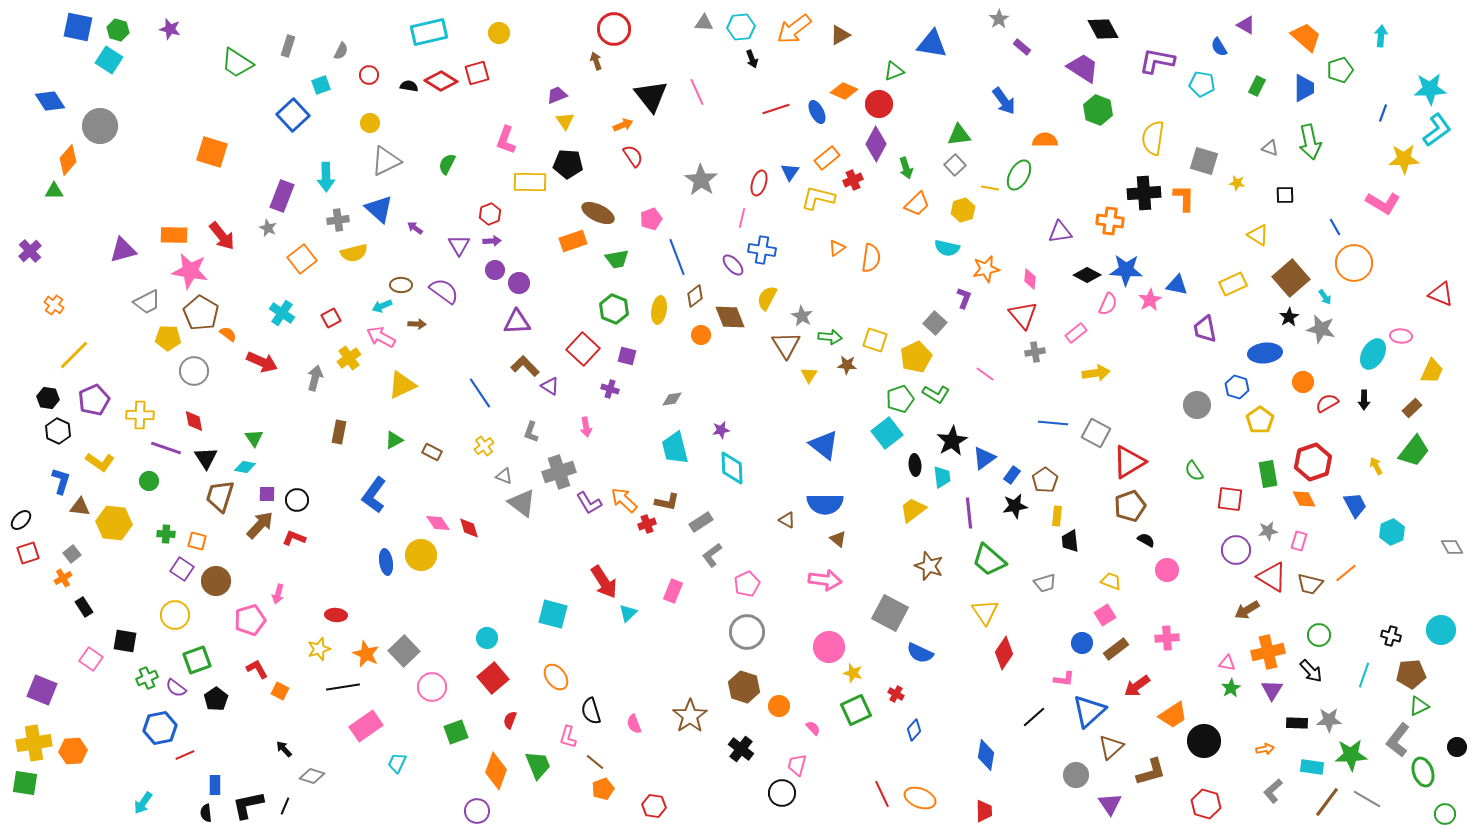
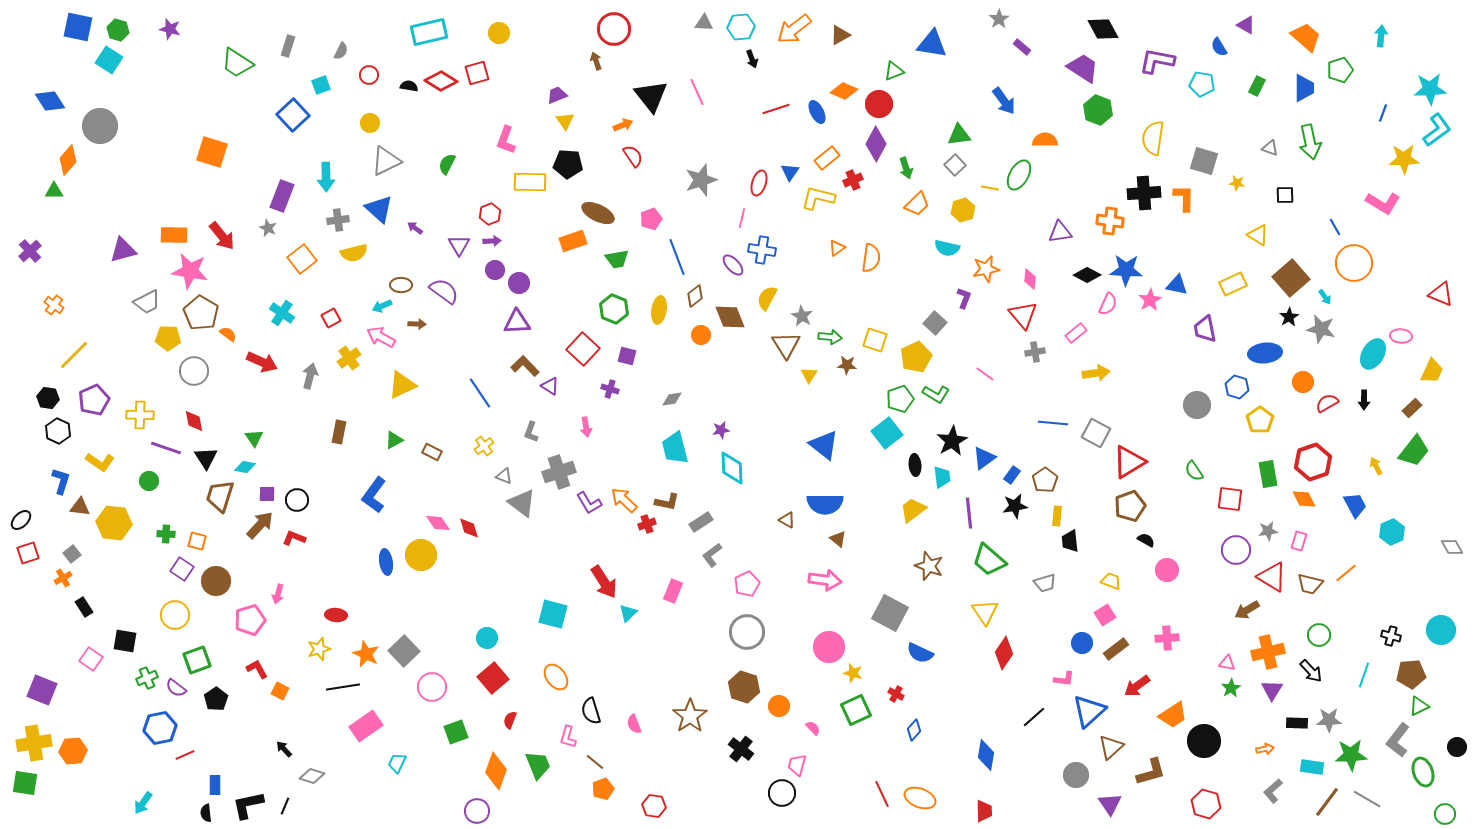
gray star at (701, 180): rotated 20 degrees clockwise
gray arrow at (315, 378): moved 5 px left, 2 px up
